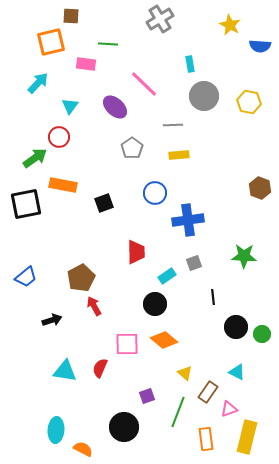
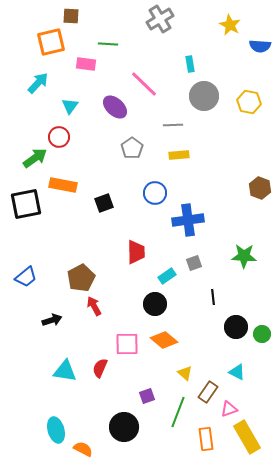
cyan ellipse at (56, 430): rotated 20 degrees counterclockwise
yellow rectangle at (247, 437): rotated 44 degrees counterclockwise
